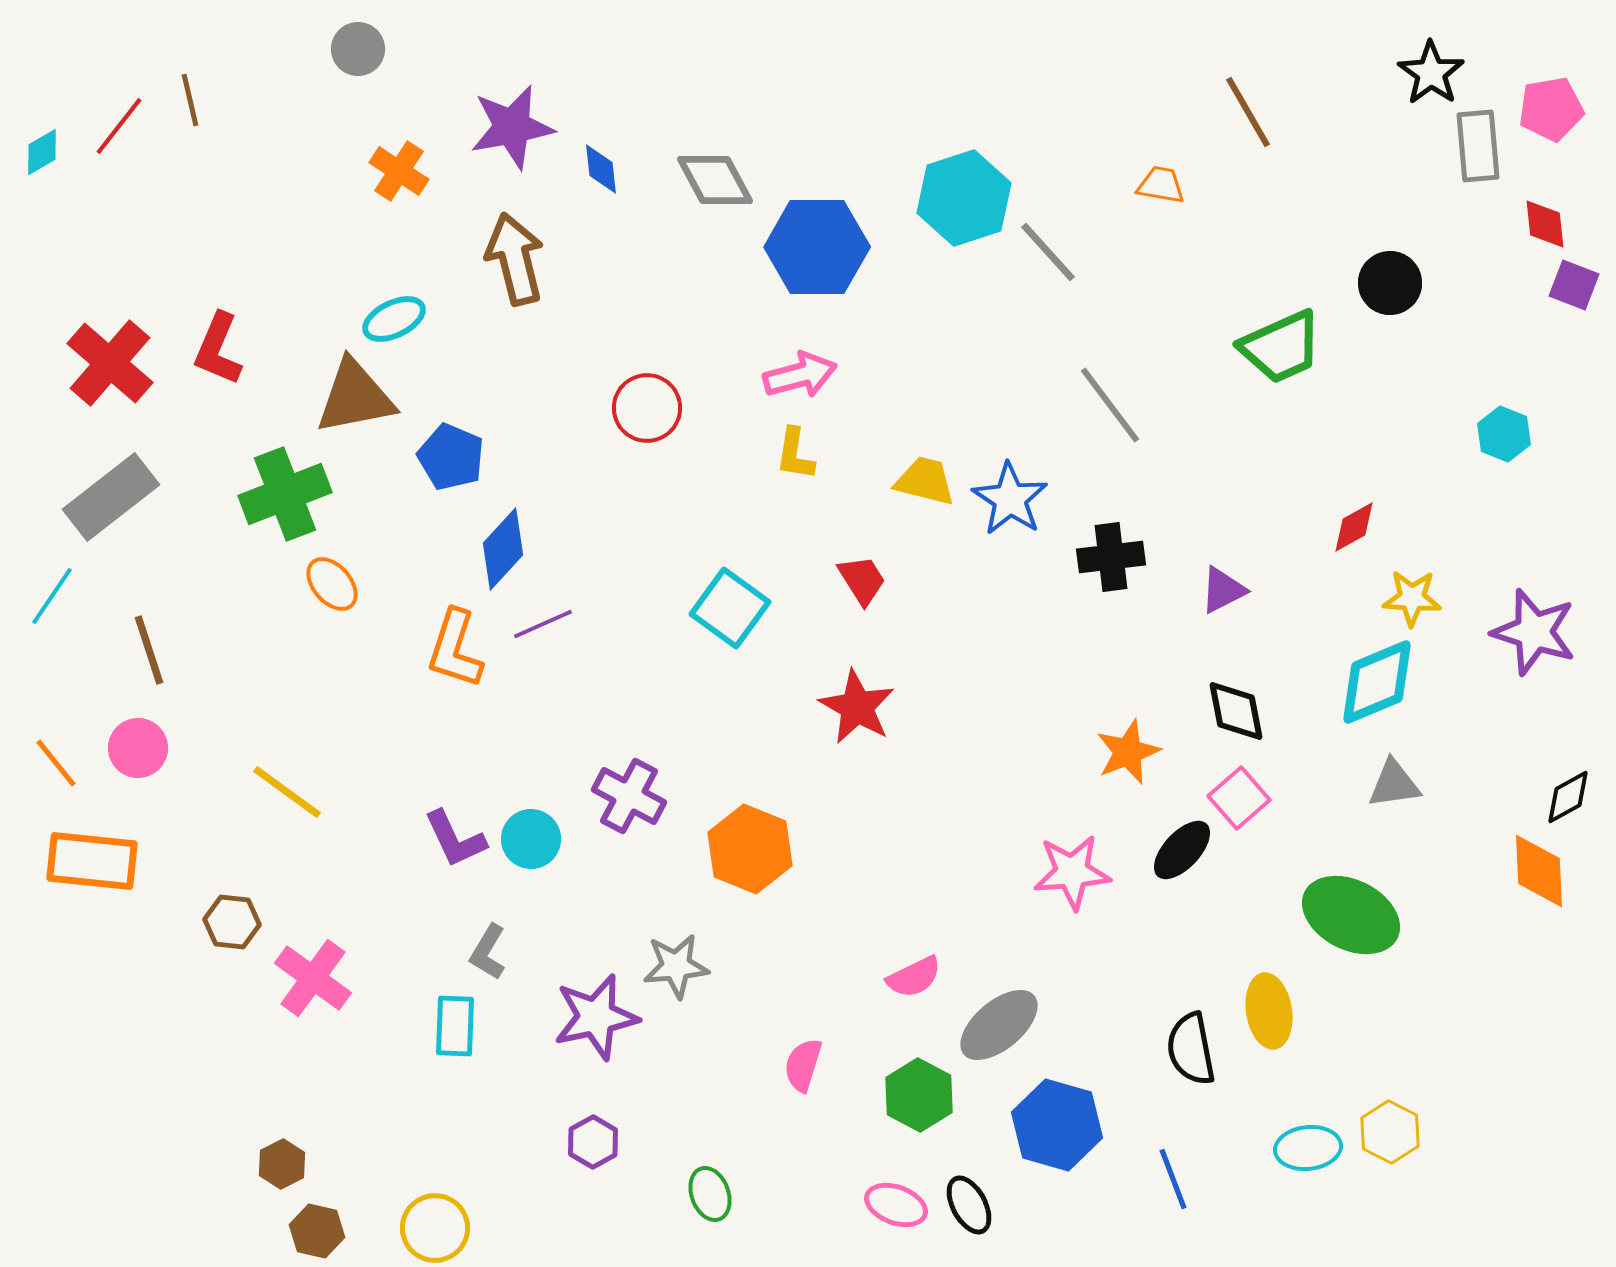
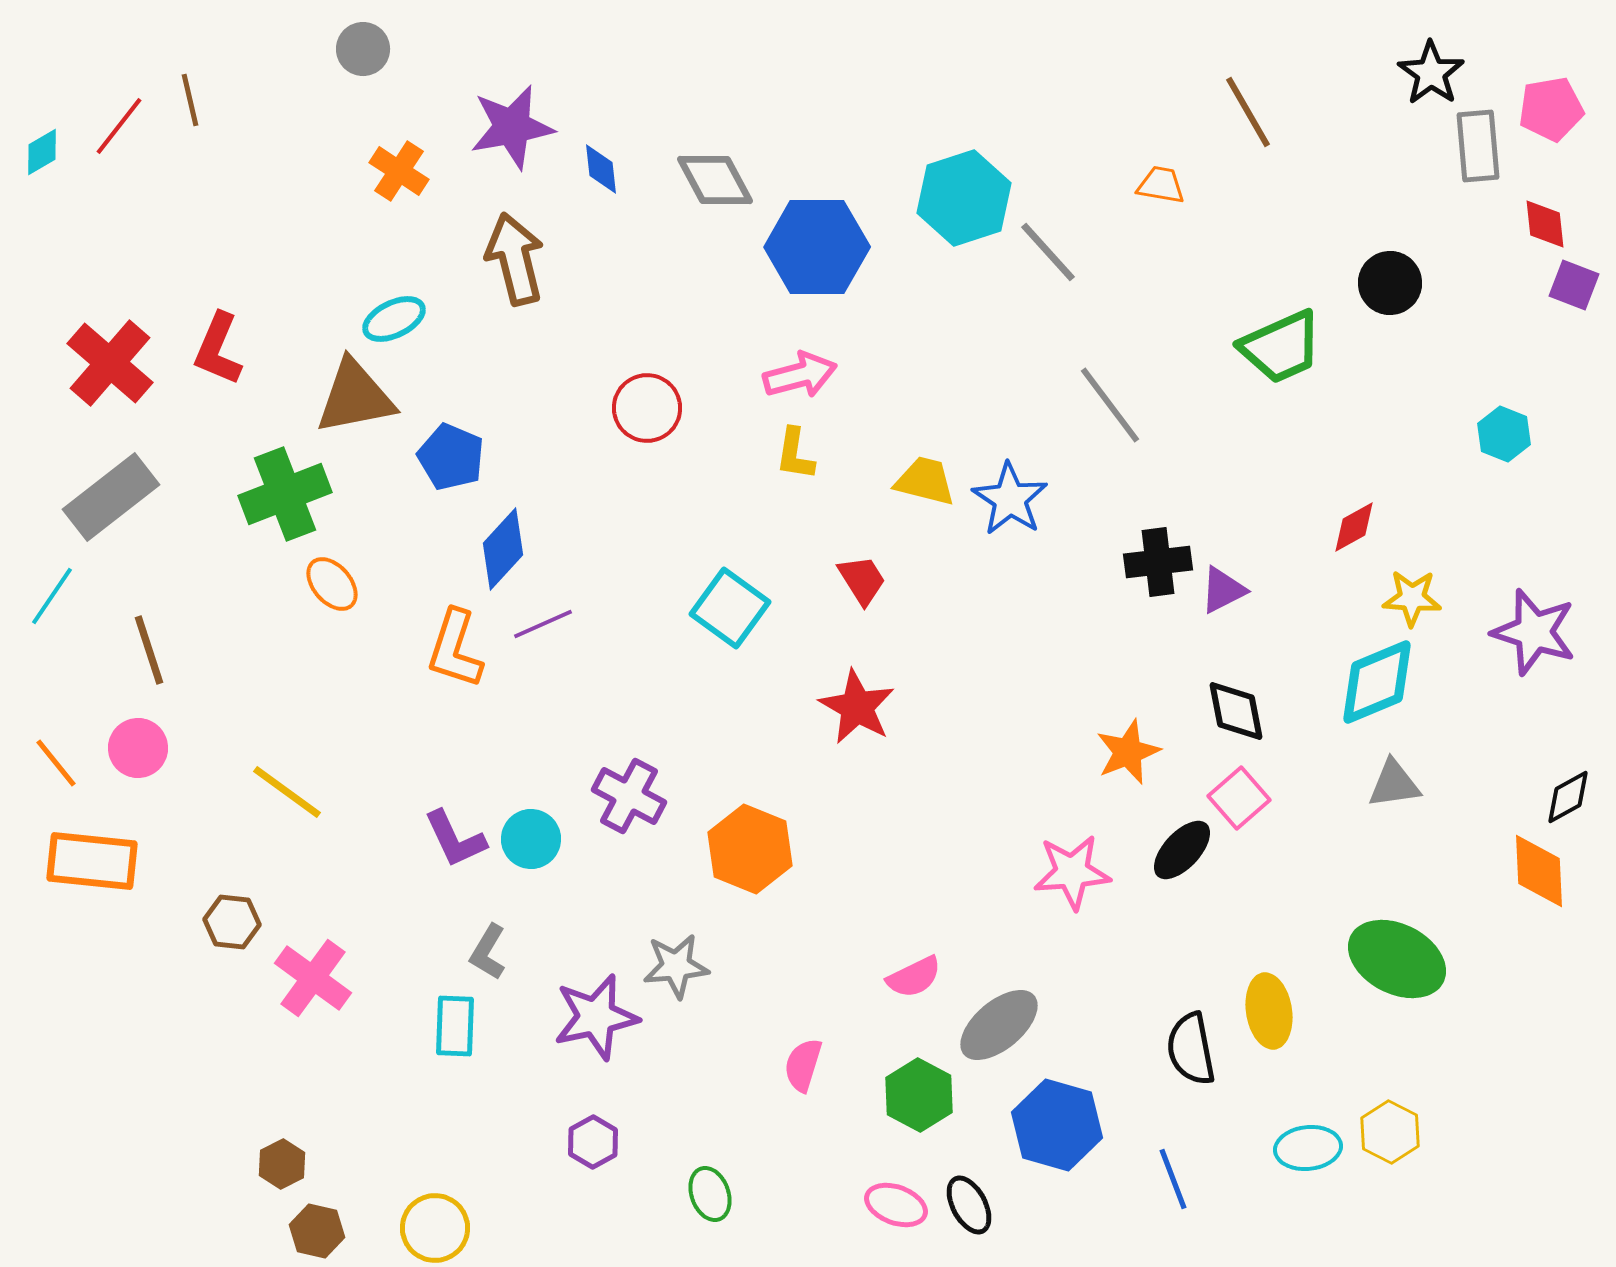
gray circle at (358, 49): moved 5 px right
black cross at (1111, 557): moved 47 px right, 5 px down
green ellipse at (1351, 915): moved 46 px right, 44 px down
